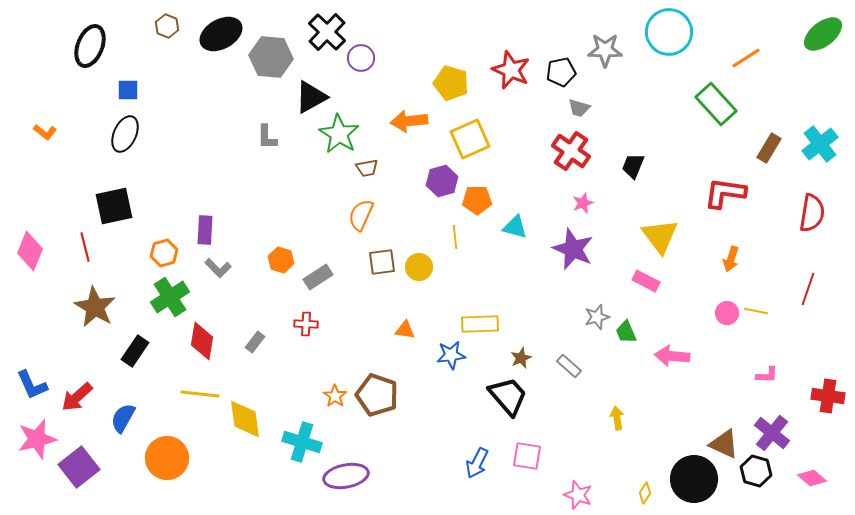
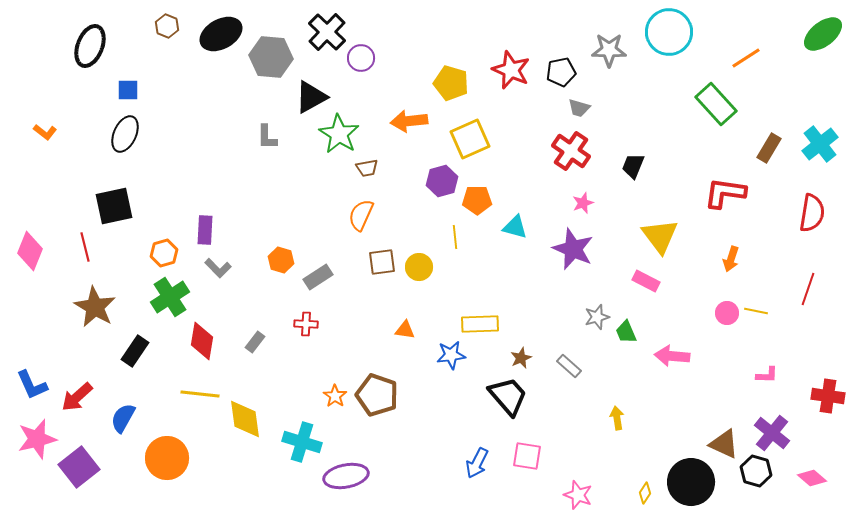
gray star at (605, 50): moved 4 px right
black circle at (694, 479): moved 3 px left, 3 px down
